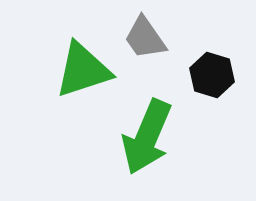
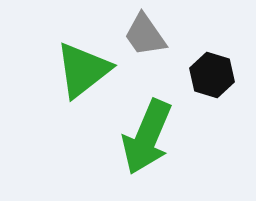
gray trapezoid: moved 3 px up
green triangle: rotated 20 degrees counterclockwise
